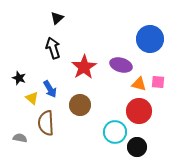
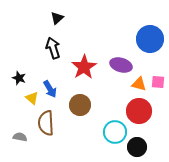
gray semicircle: moved 1 px up
